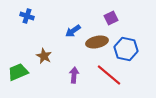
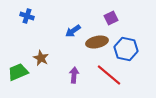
brown star: moved 3 px left, 2 px down
